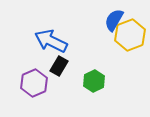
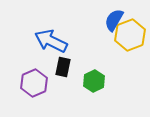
black rectangle: moved 4 px right, 1 px down; rotated 18 degrees counterclockwise
